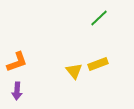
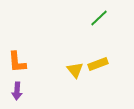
orange L-shape: rotated 105 degrees clockwise
yellow triangle: moved 1 px right, 1 px up
